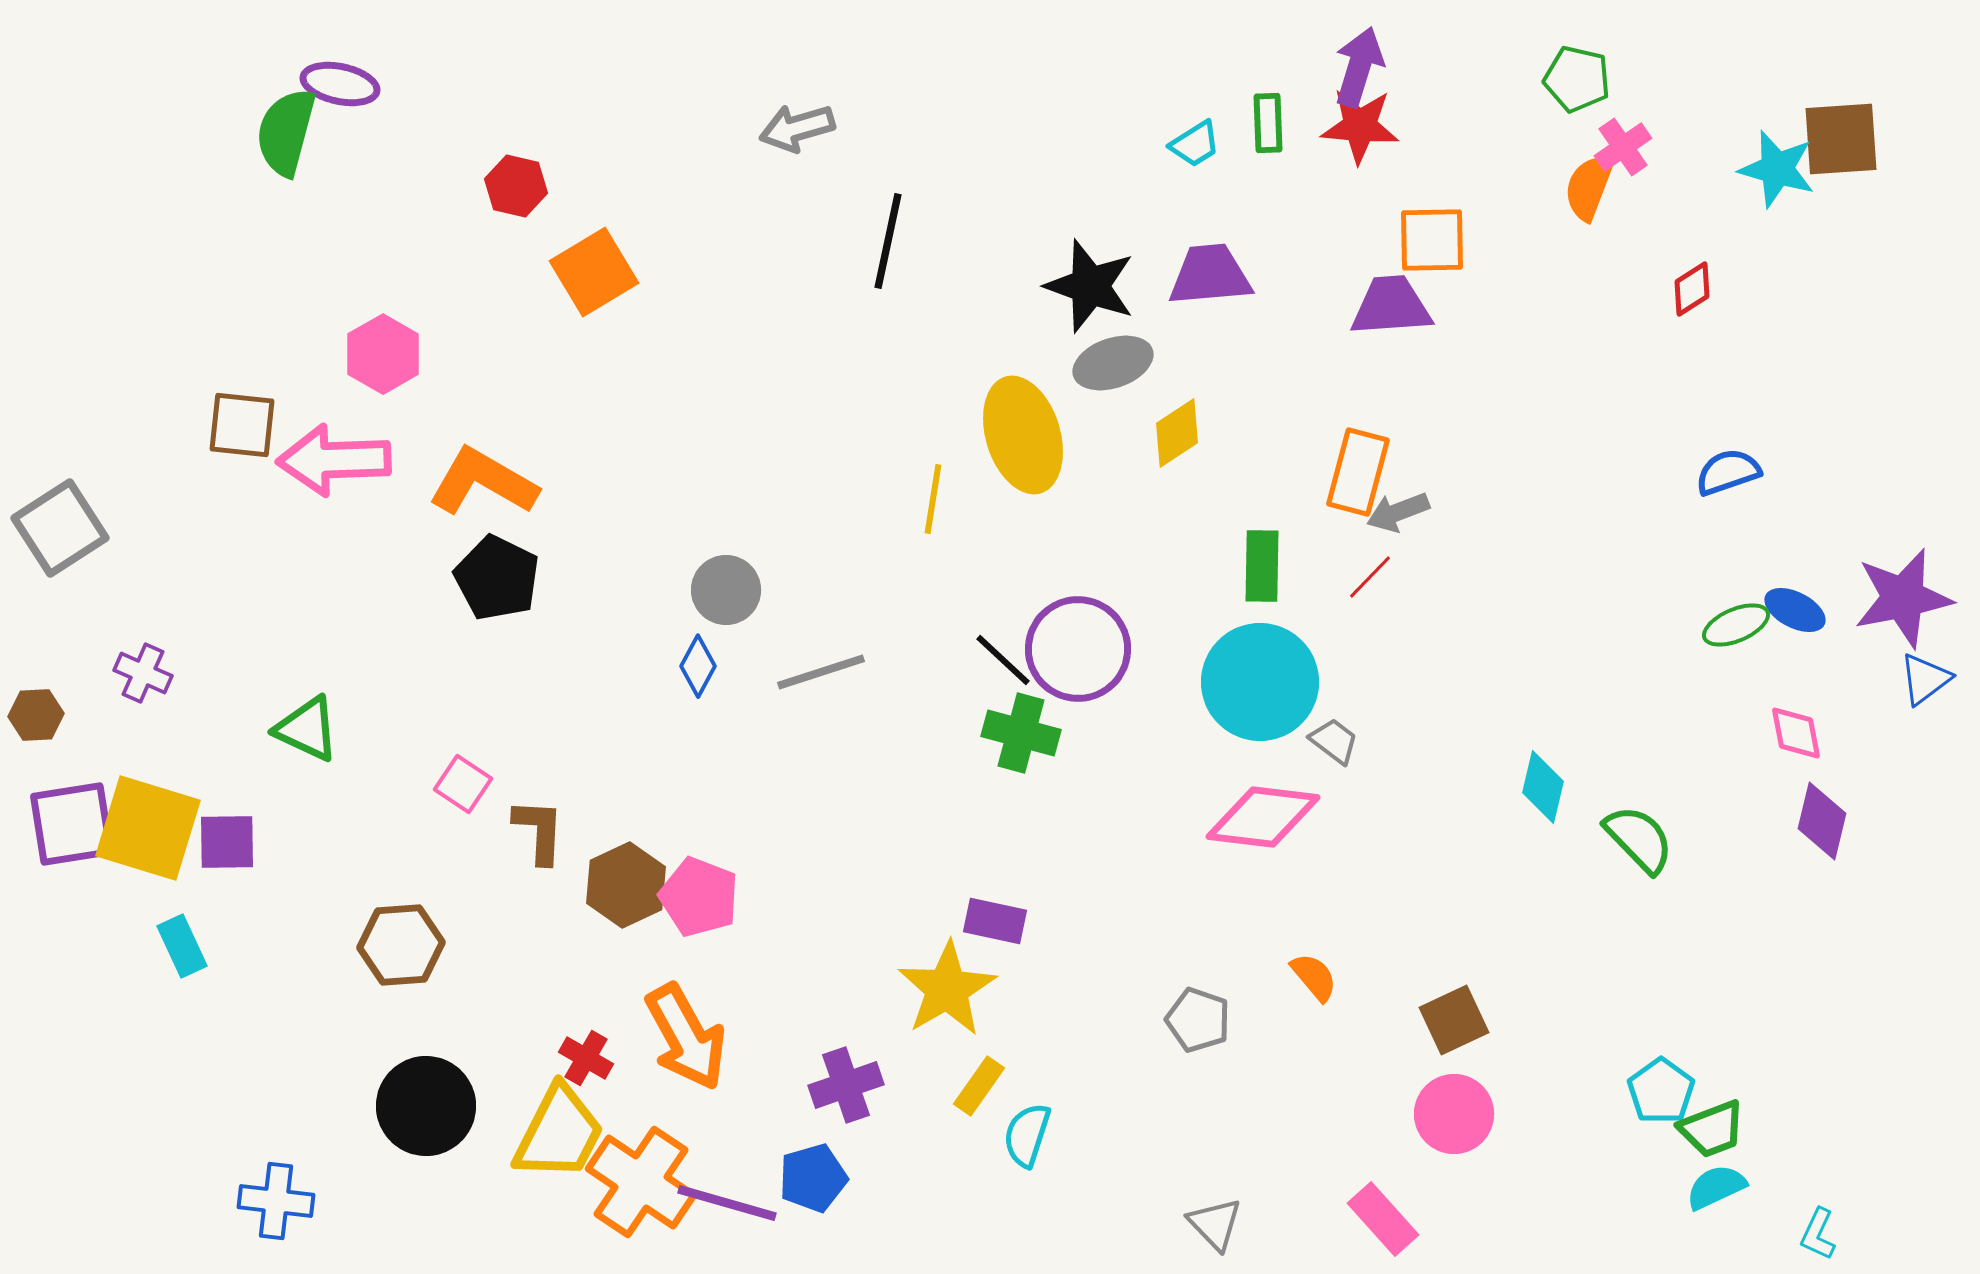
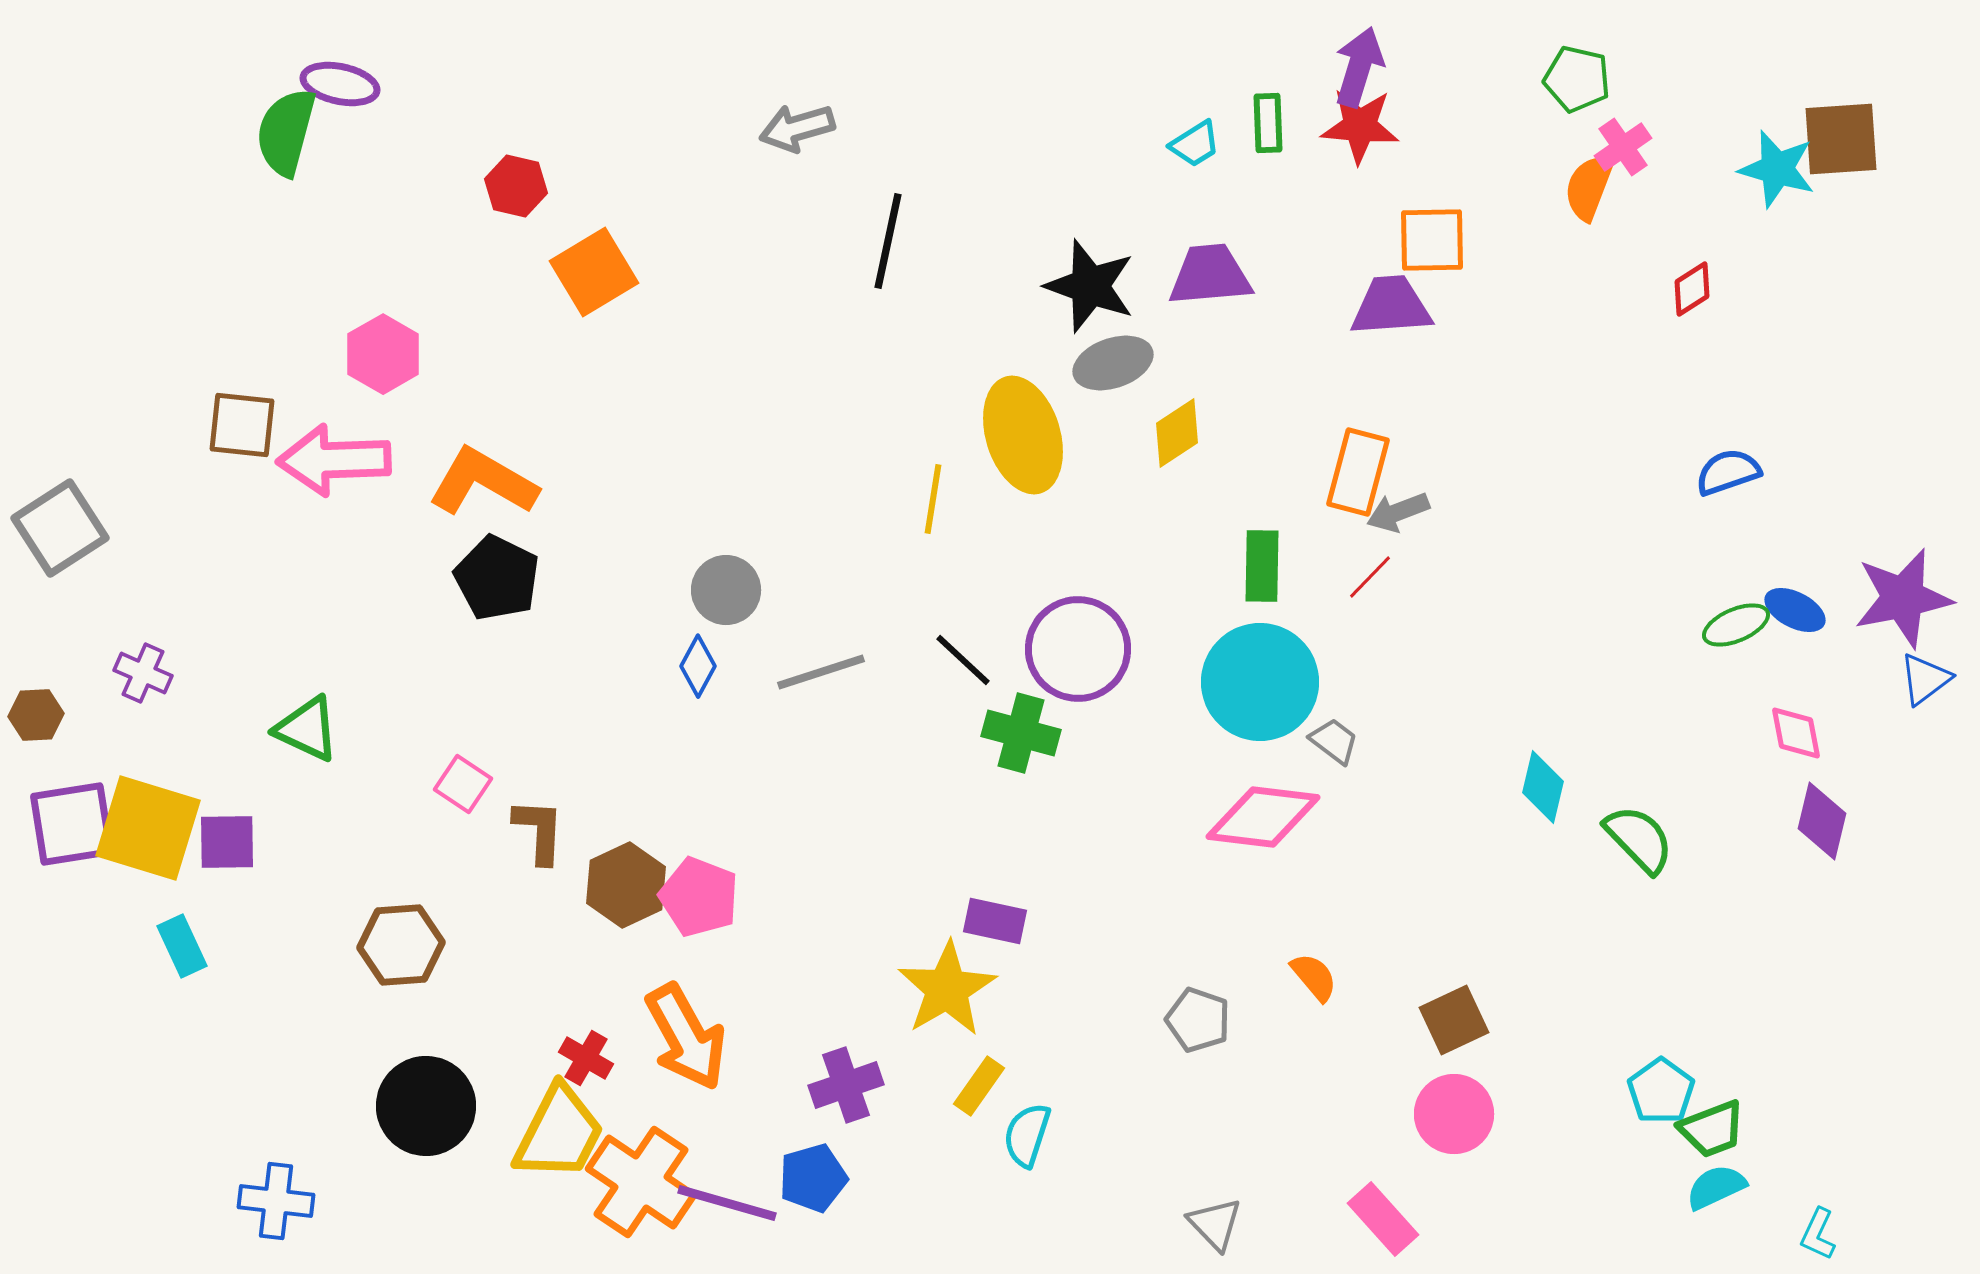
black line at (1003, 660): moved 40 px left
